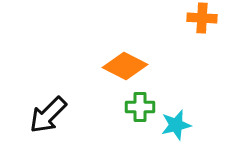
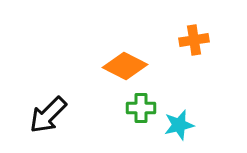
orange cross: moved 8 px left, 22 px down; rotated 12 degrees counterclockwise
green cross: moved 1 px right, 1 px down
cyan star: moved 3 px right
